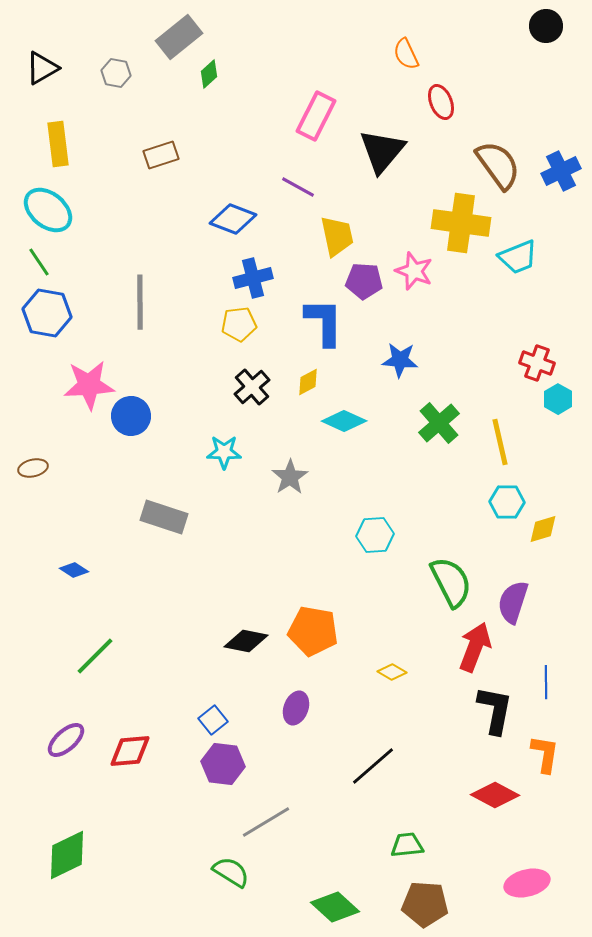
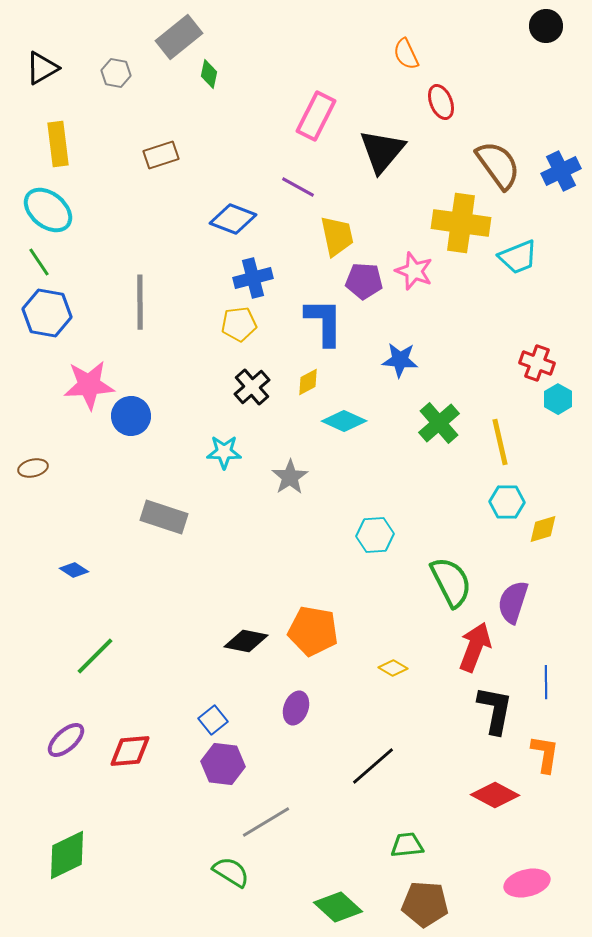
green diamond at (209, 74): rotated 36 degrees counterclockwise
yellow diamond at (392, 672): moved 1 px right, 4 px up
green diamond at (335, 907): moved 3 px right
